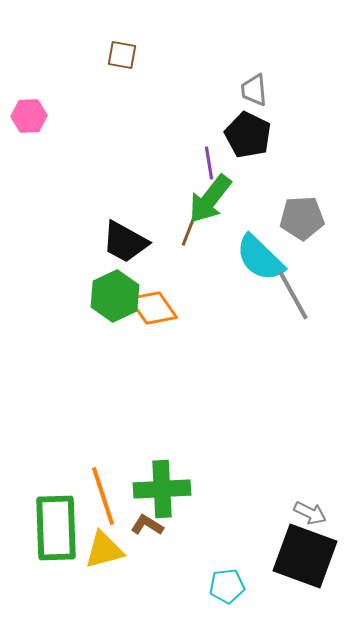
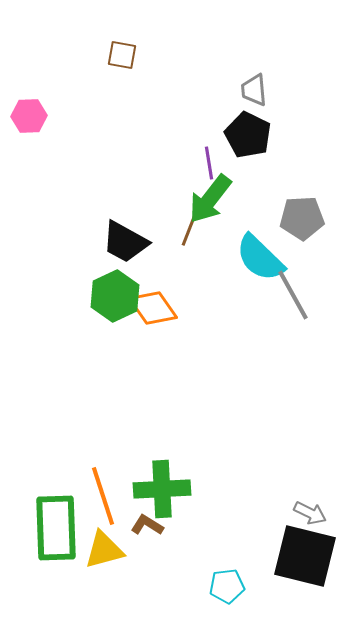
black square: rotated 6 degrees counterclockwise
